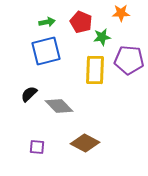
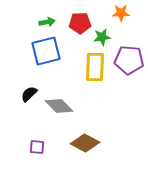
red pentagon: moved 1 px left, 1 px down; rotated 25 degrees counterclockwise
yellow rectangle: moved 3 px up
